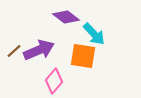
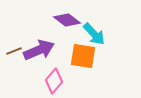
purple diamond: moved 1 px right, 3 px down
brown line: rotated 21 degrees clockwise
